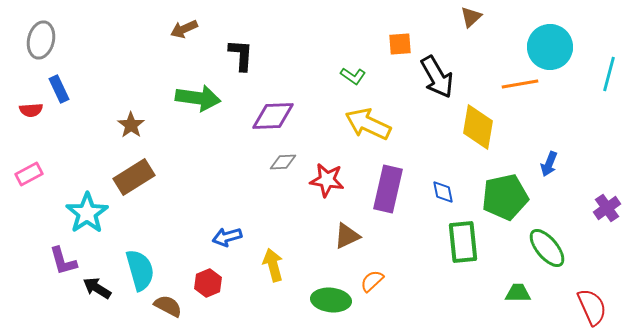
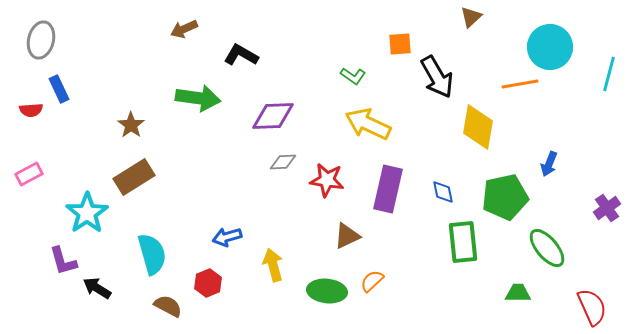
black L-shape at (241, 55): rotated 64 degrees counterclockwise
cyan semicircle at (140, 270): moved 12 px right, 16 px up
green ellipse at (331, 300): moved 4 px left, 9 px up
